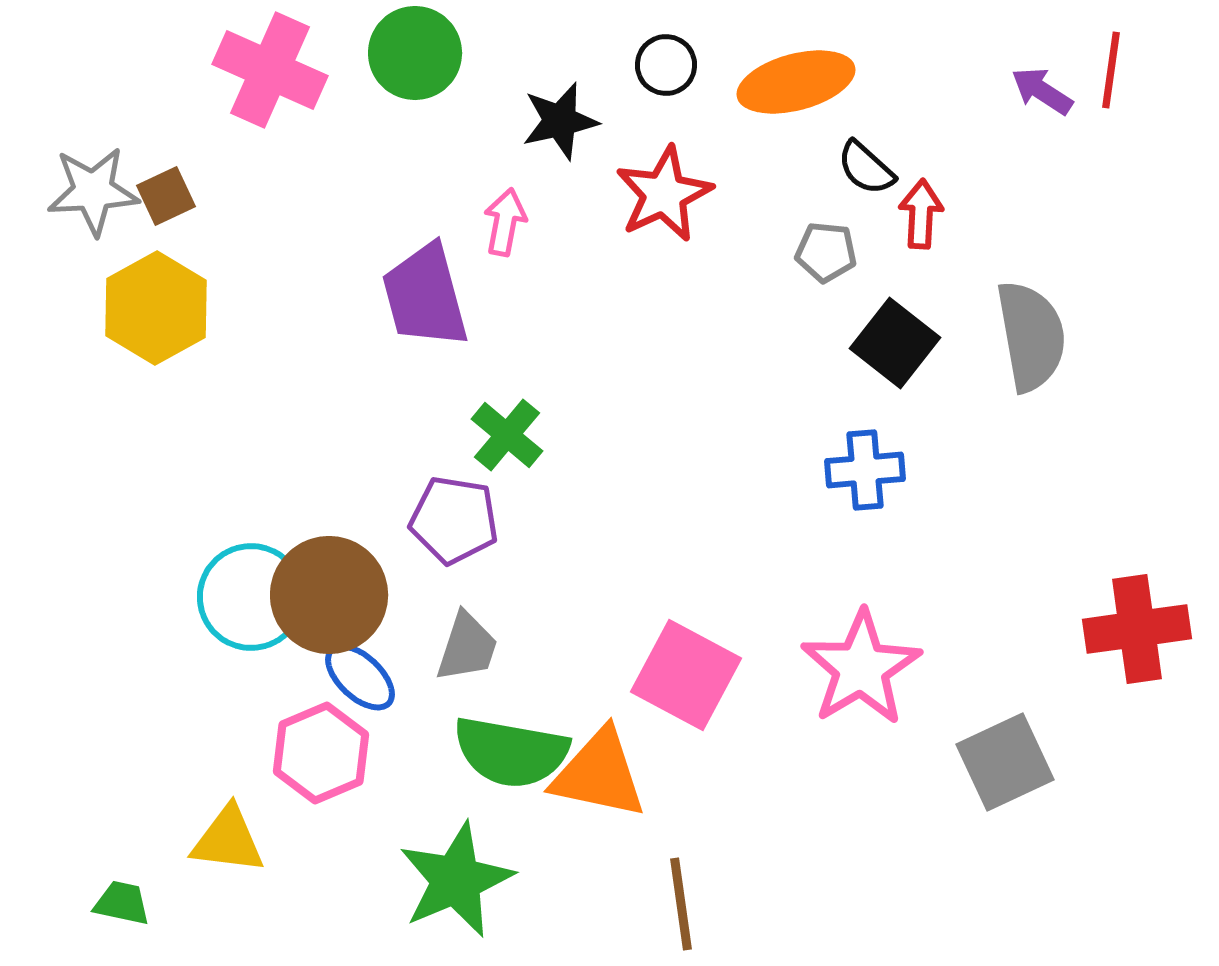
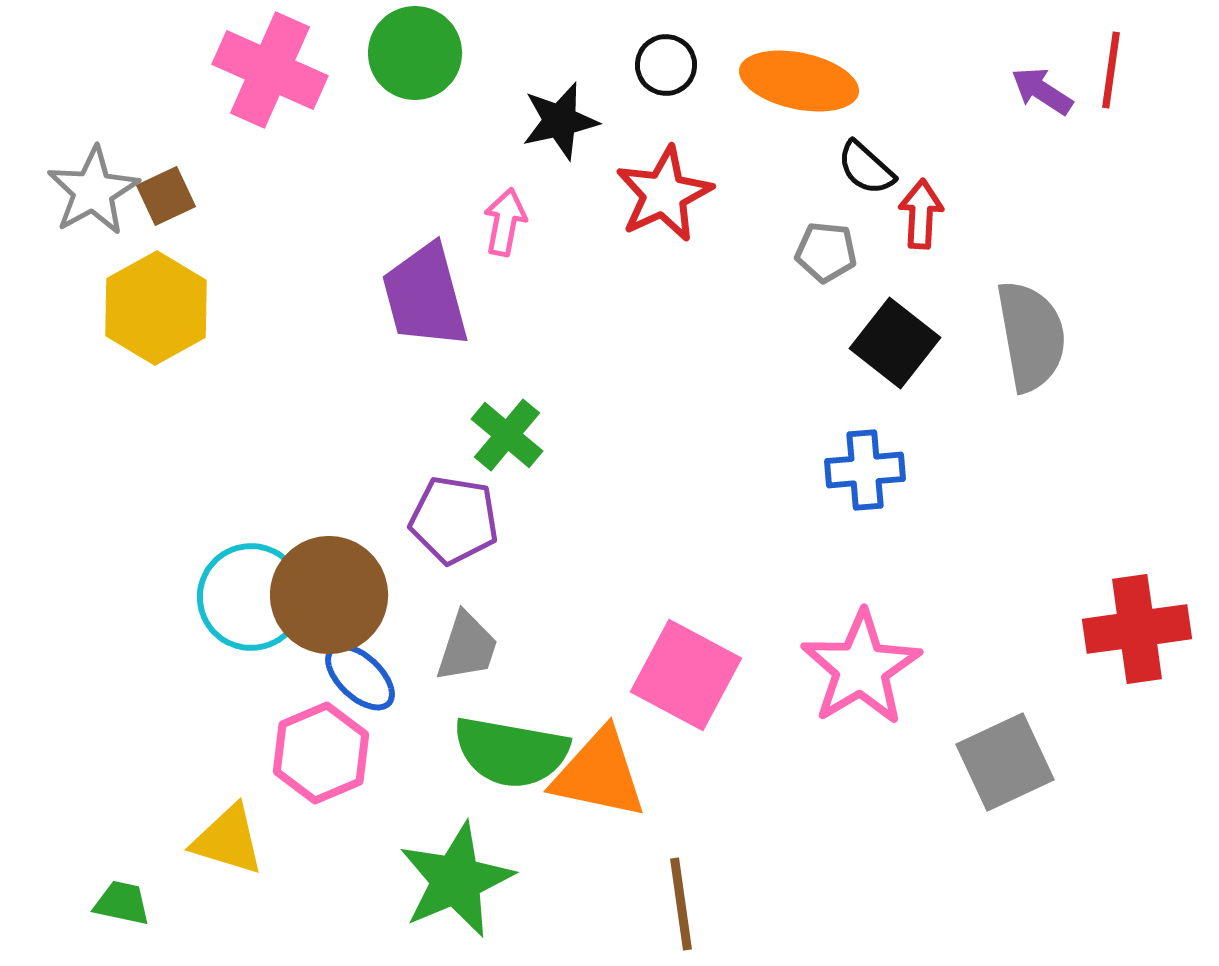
orange ellipse: moved 3 px right, 1 px up; rotated 27 degrees clockwise
gray star: rotated 26 degrees counterclockwise
yellow triangle: rotated 10 degrees clockwise
